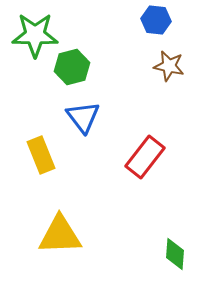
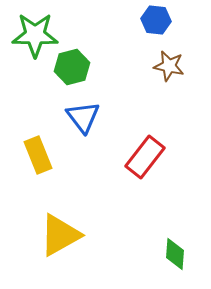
yellow rectangle: moved 3 px left
yellow triangle: rotated 27 degrees counterclockwise
